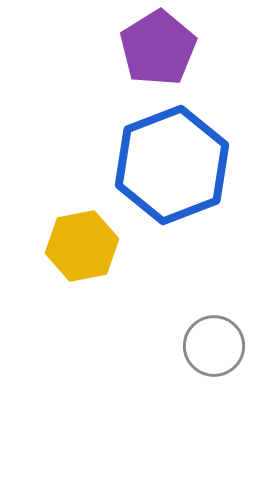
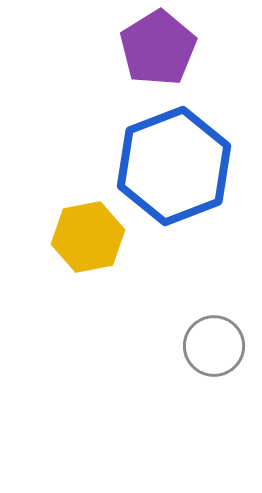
blue hexagon: moved 2 px right, 1 px down
yellow hexagon: moved 6 px right, 9 px up
